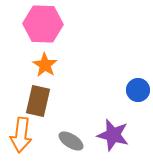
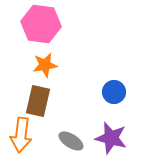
pink hexagon: moved 2 px left; rotated 6 degrees clockwise
orange star: rotated 30 degrees clockwise
blue circle: moved 24 px left, 2 px down
purple star: moved 2 px left, 3 px down
